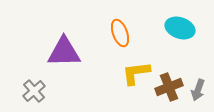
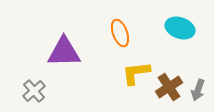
brown cross: rotated 12 degrees counterclockwise
